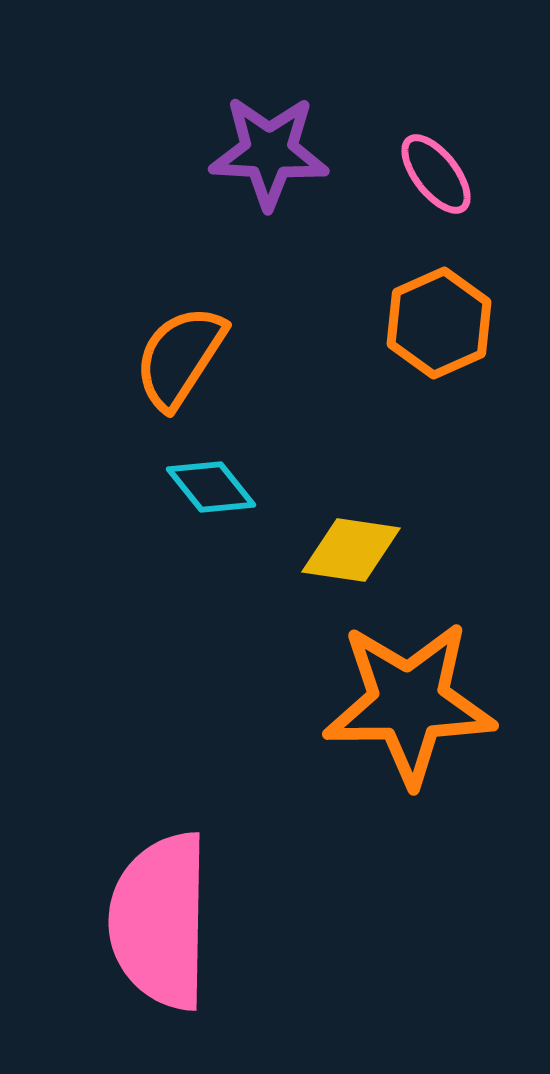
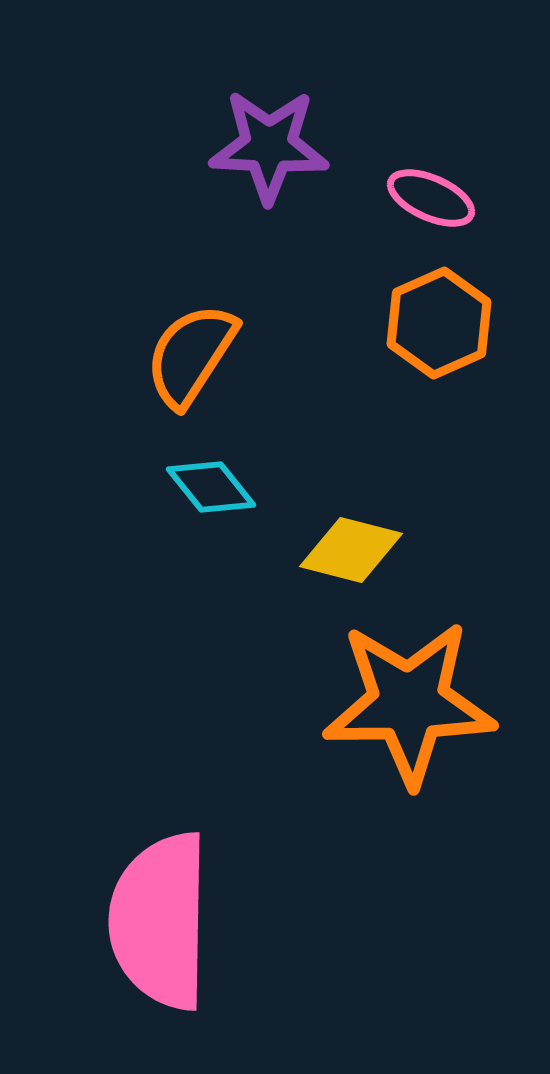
purple star: moved 6 px up
pink ellipse: moved 5 px left, 24 px down; rotated 28 degrees counterclockwise
orange semicircle: moved 11 px right, 2 px up
yellow diamond: rotated 6 degrees clockwise
